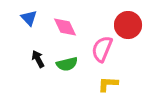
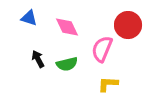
blue triangle: rotated 30 degrees counterclockwise
pink diamond: moved 2 px right
